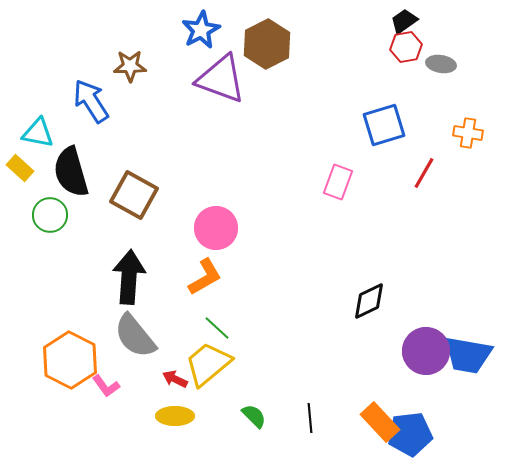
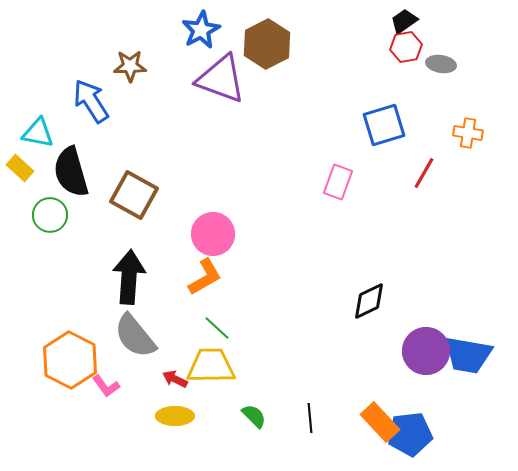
pink circle: moved 3 px left, 6 px down
yellow trapezoid: moved 3 px right, 2 px down; rotated 39 degrees clockwise
